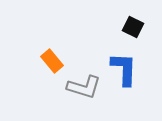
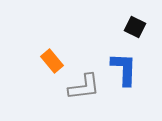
black square: moved 2 px right
gray L-shape: rotated 24 degrees counterclockwise
